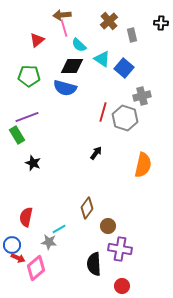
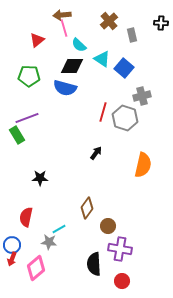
purple line: moved 1 px down
black star: moved 7 px right, 15 px down; rotated 21 degrees counterclockwise
red arrow: moved 6 px left, 1 px down; rotated 88 degrees clockwise
red circle: moved 5 px up
